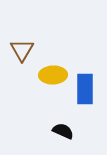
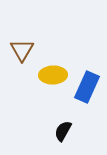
blue rectangle: moved 2 px right, 2 px up; rotated 24 degrees clockwise
black semicircle: rotated 85 degrees counterclockwise
